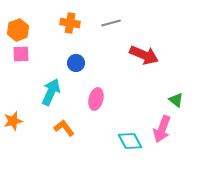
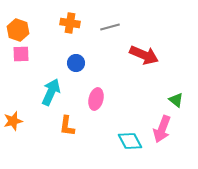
gray line: moved 1 px left, 4 px down
orange hexagon: rotated 20 degrees counterclockwise
orange L-shape: moved 3 px right, 2 px up; rotated 135 degrees counterclockwise
